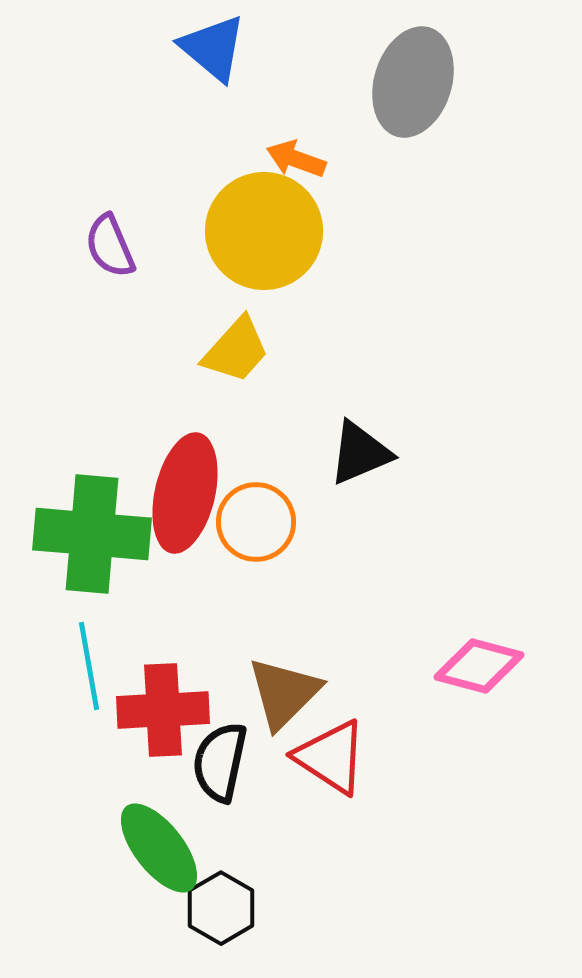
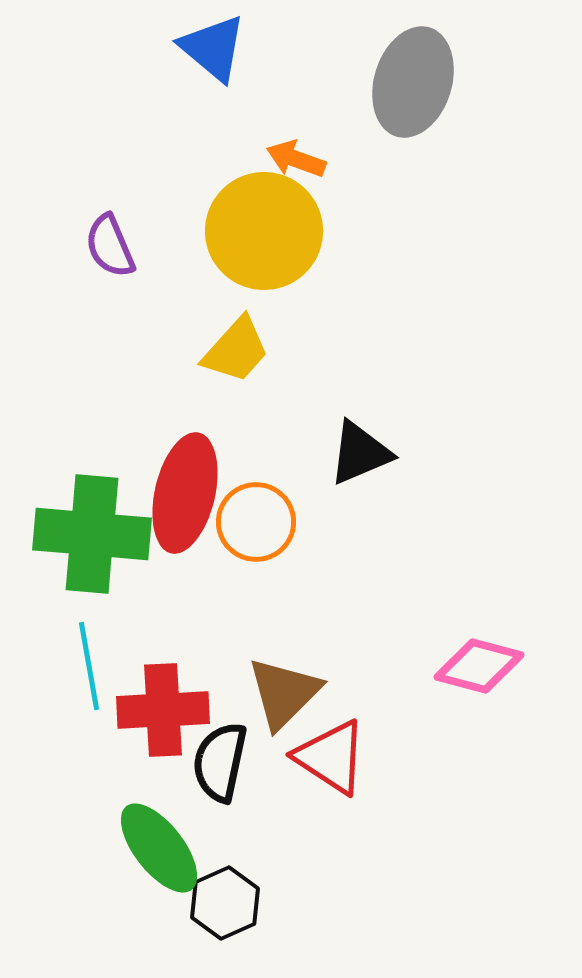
black hexagon: moved 4 px right, 5 px up; rotated 6 degrees clockwise
